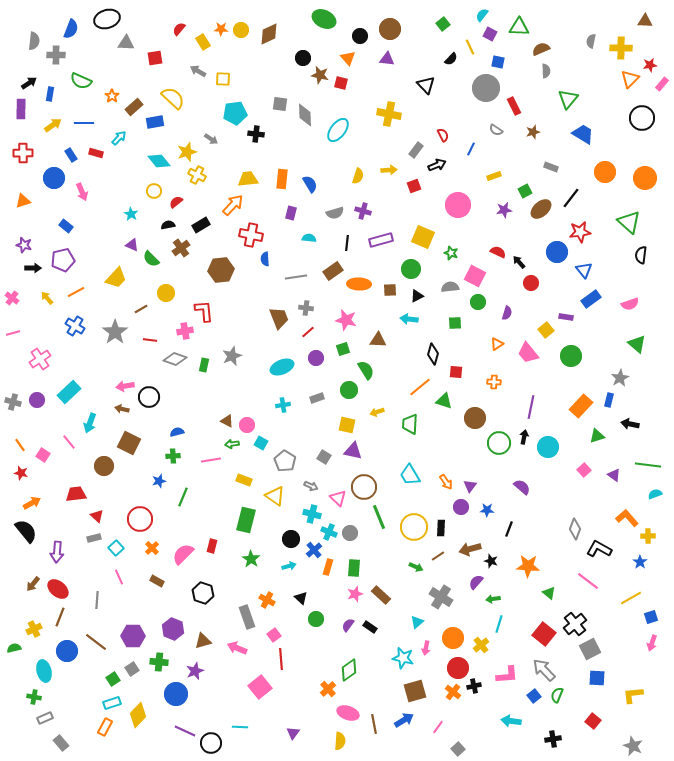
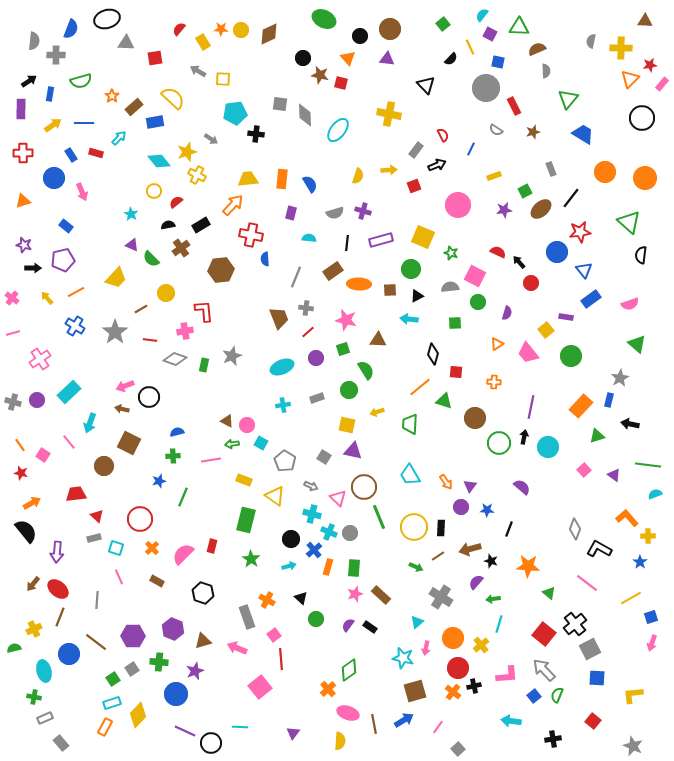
brown semicircle at (541, 49): moved 4 px left
green semicircle at (81, 81): rotated 40 degrees counterclockwise
black arrow at (29, 83): moved 2 px up
gray rectangle at (551, 167): moved 2 px down; rotated 48 degrees clockwise
gray line at (296, 277): rotated 60 degrees counterclockwise
pink arrow at (125, 386): rotated 12 degrees counterclockwise
cyan square at (116, 548): rotated 28 degrees counterclockwise
pink line at (588, 581): moved 1 px left, 2 px down
blue circle at (67, 651): moved 2 px right, 3 px down
